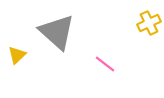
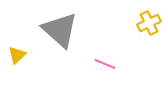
gray triangle: moved 3 px right, 2 px up
pink line: rotated 15 degrees counterclockwise
